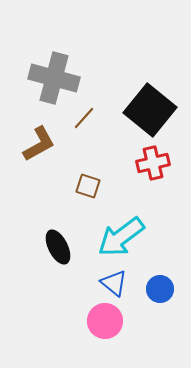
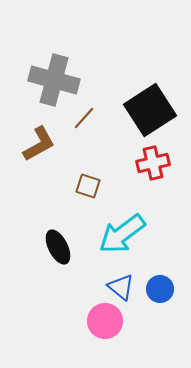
gray cross: moved 2 px down
black square: rotated 18 degrees clockwise
cyan arrow: moved 1 px right, 3 px up
blue triangle: moved 7 px right, 4 px down
